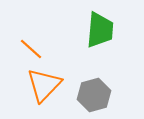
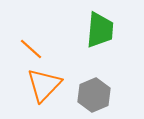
gray hexagon: rotated 8 degrees counterclockwise
